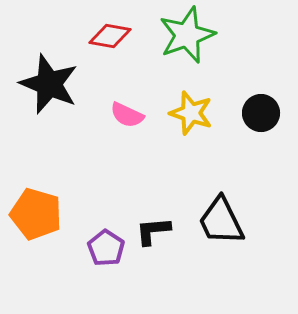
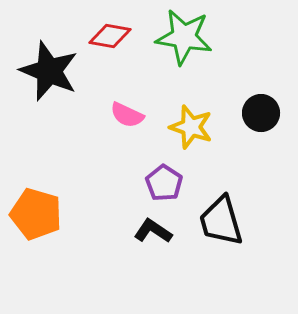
green star: moved 3 px left, 2 px down; rotated 30 degrees clockwise
black star: moved 13 px up
yellow star: moved 14 px down
black trapezoid: rotated 10 degrees clockwise
black L-shape: rotated 39 degrees clockwise
purple pentagon: moved 58 px right, 65 px up
